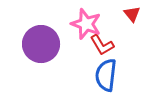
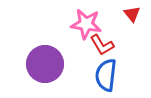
pink star: rotated 12 degrees counterclockwise
purple circle: moved 4 px right, 20 px down
